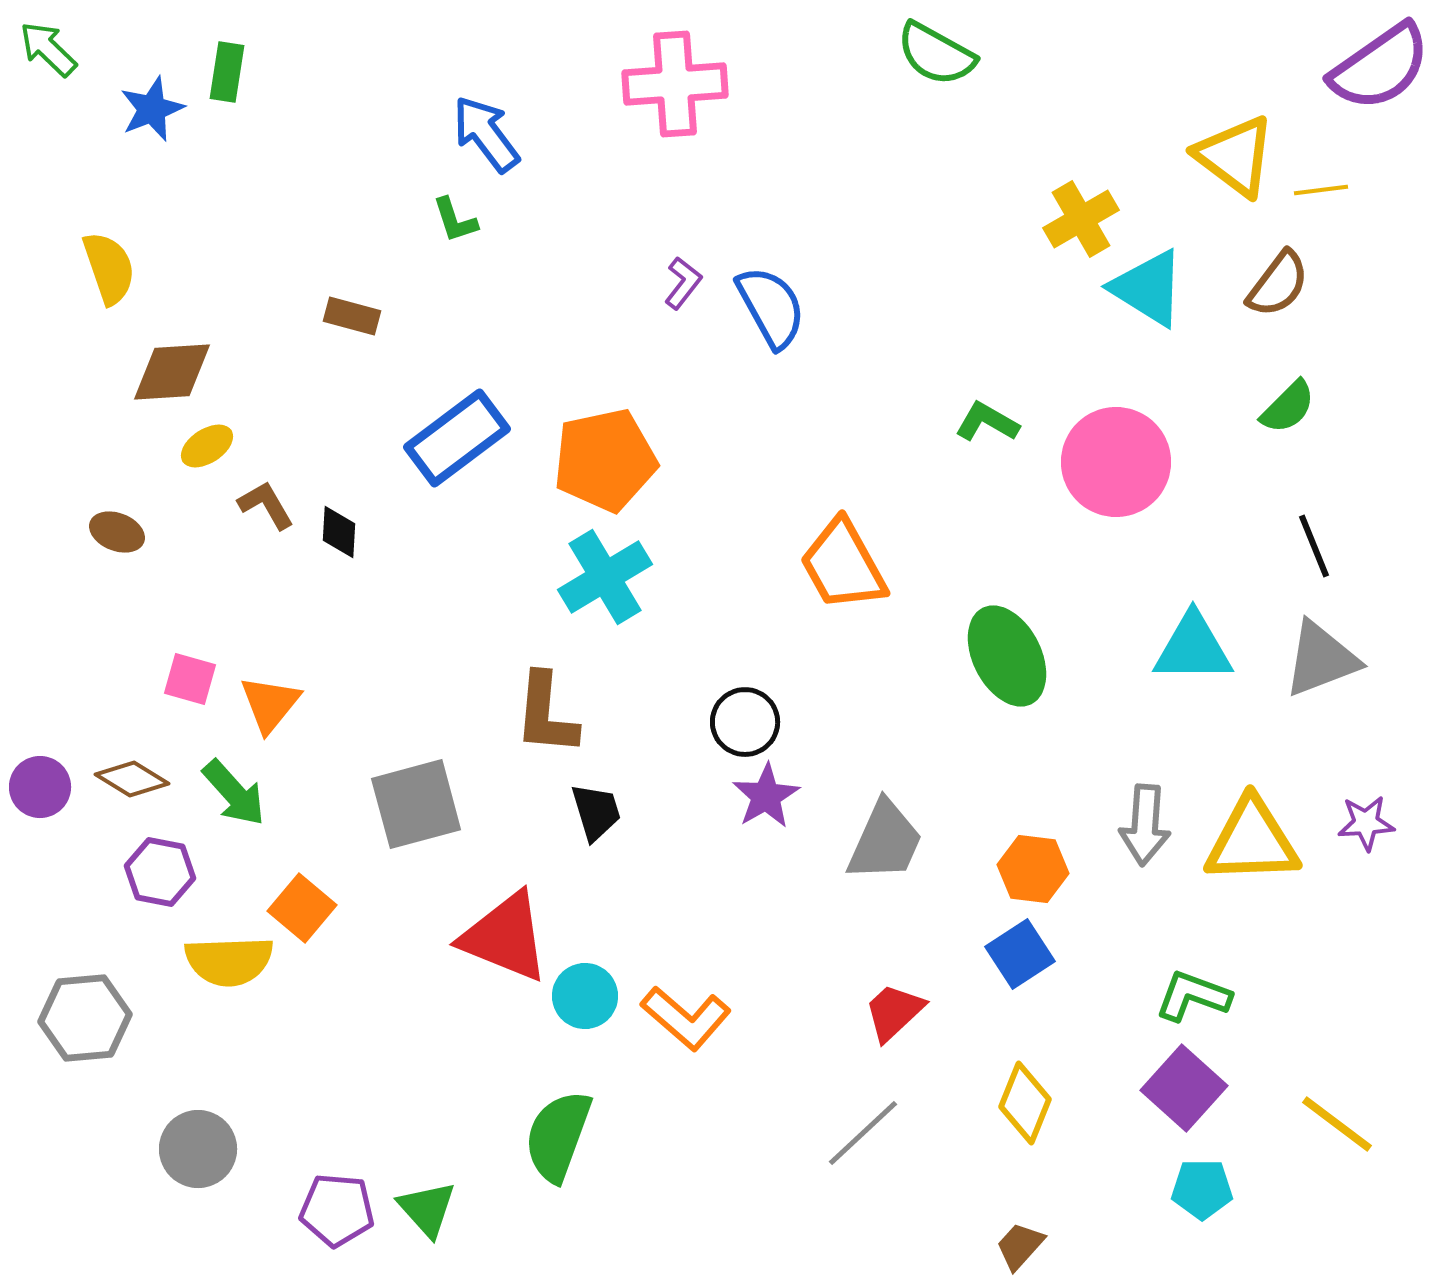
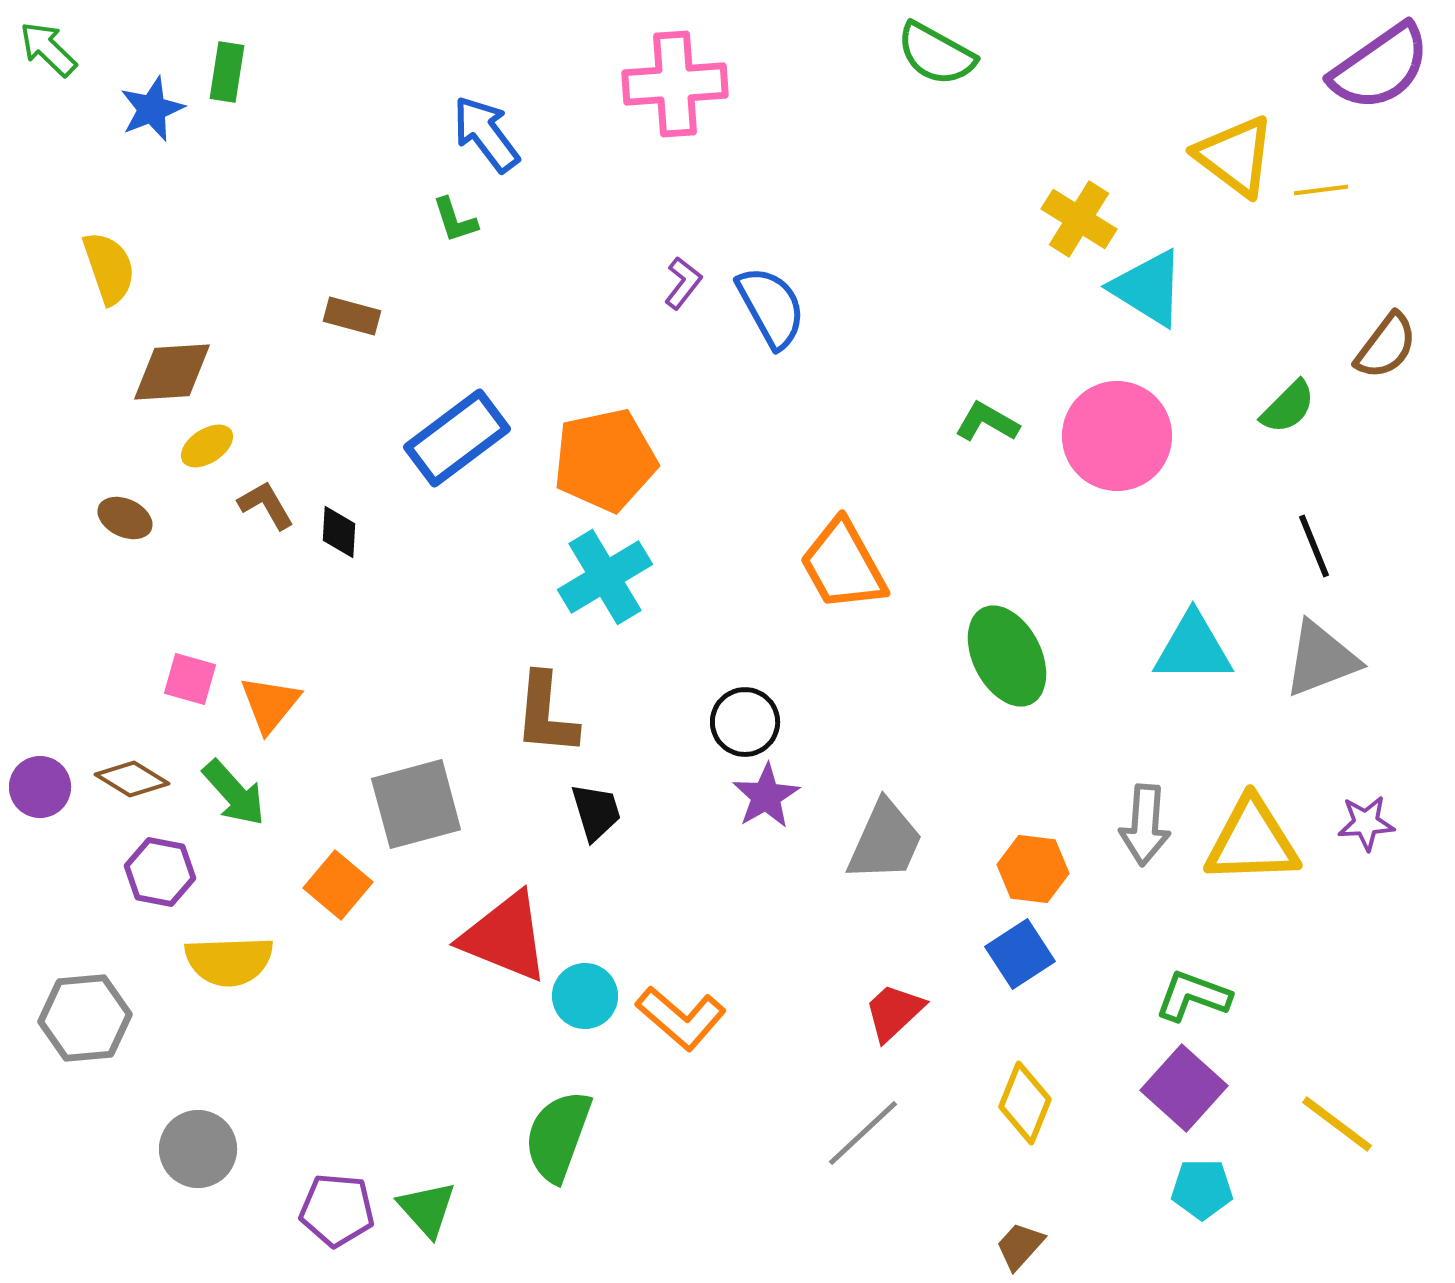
yellow cross at (1081, 219): moved 2 px left; rotated 28 degrees counterclockwise
brown semicircle at (1278, 284): moved 108 px right, 62 px down
pink circle at (1116, 462): moved 1 px right, 26 px up
brown ellipse at (117, 532): moved 8 px right, 14 px up; rotated 4 degrees clockwise
orange square at (302, 908): moved 36 px right, 23 px up
orange L-shape at (686, 1018): moved 5 px left
